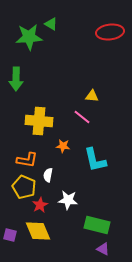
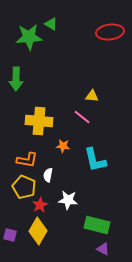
yellow diamond: rotated 52 degrees clockwise
